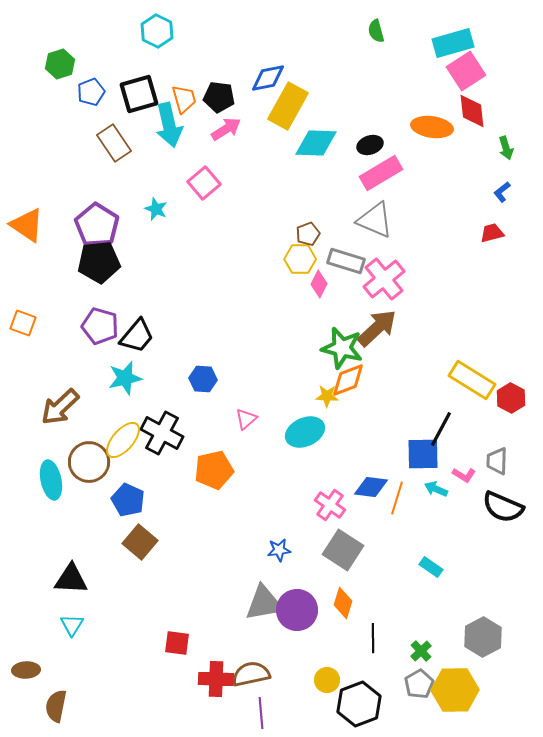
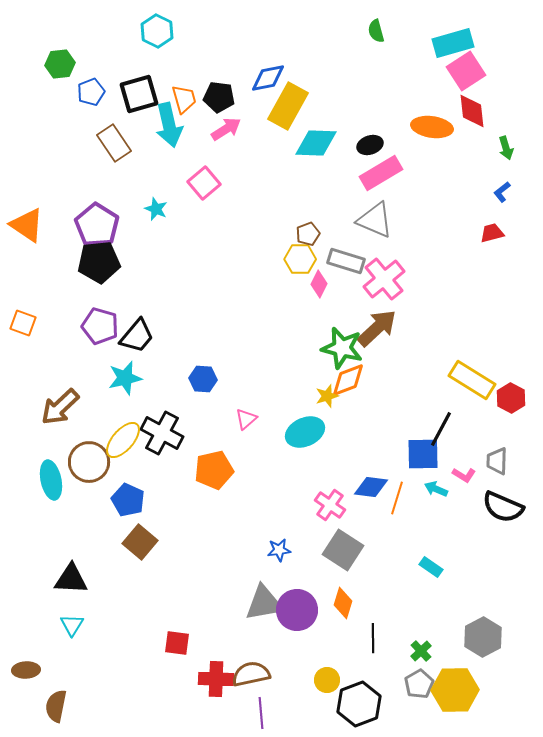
green hexagon at (60, 64): rotated 12 degrees clockwise
yellow star at (327, 396): rotated 20 degrees counterclockwise
